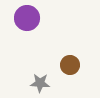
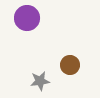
gray star: moved 2 px up; rotated 12 degrees counterclockwise
